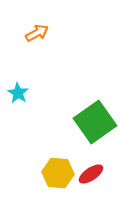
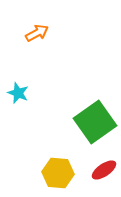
cyan star: rotated 10 degrees counterclockwise
red ellipse: moved 13 px right, 4 px up
